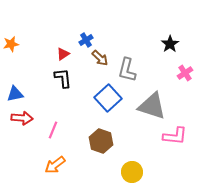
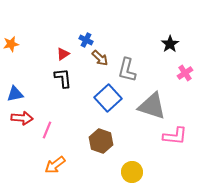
blue cross: rotated 32 degrees counterclockwise
pink line: moved 6 px left
